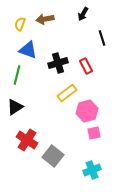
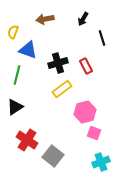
black arrow: moved 5 px down
yellow semicircle: moved 7 px left, 8 px down
yellow rectangle: moved 5 px left, 4 px up
pink hexagon: moved 2 px left, 1 px down
pink square: rotated 32 degrees clockwise
cyan cross: moved 9 px right, 8 px up
